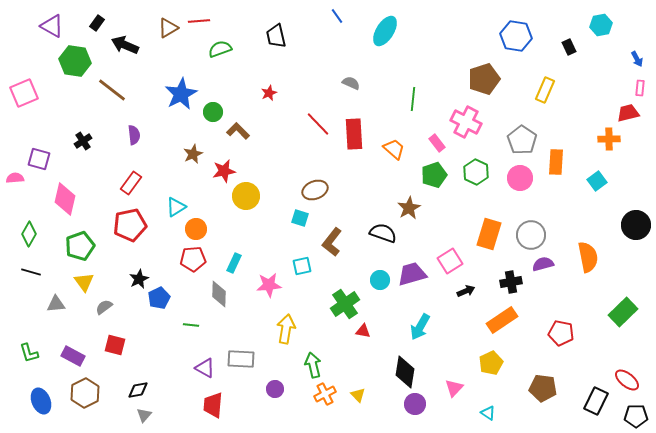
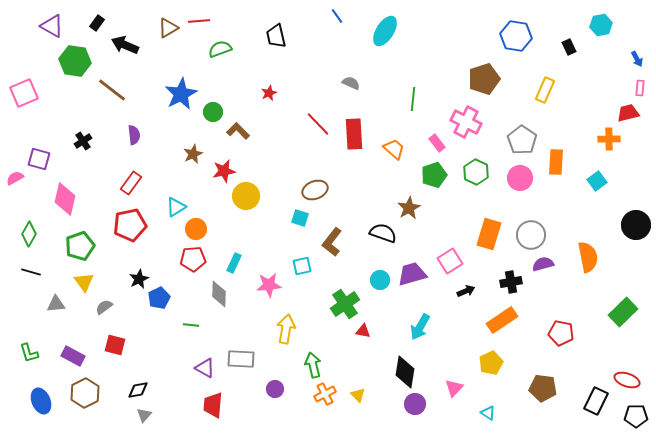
pink semicircle at (15, 178): rotated 24 degrees counterclockwise
red ellipse at (627, 380): rotated 20 degrees counterclockwise
